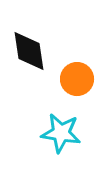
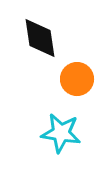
black diamond: moved 11 px right, 13 px up
